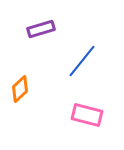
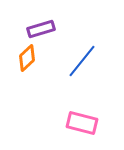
orange diamond: moved 7 px right, 31 px up
pink rectangle: moved 5 px left, 8 px down
